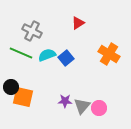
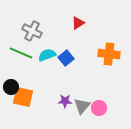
orange cross: rotated 25 degrees counterclockwise
